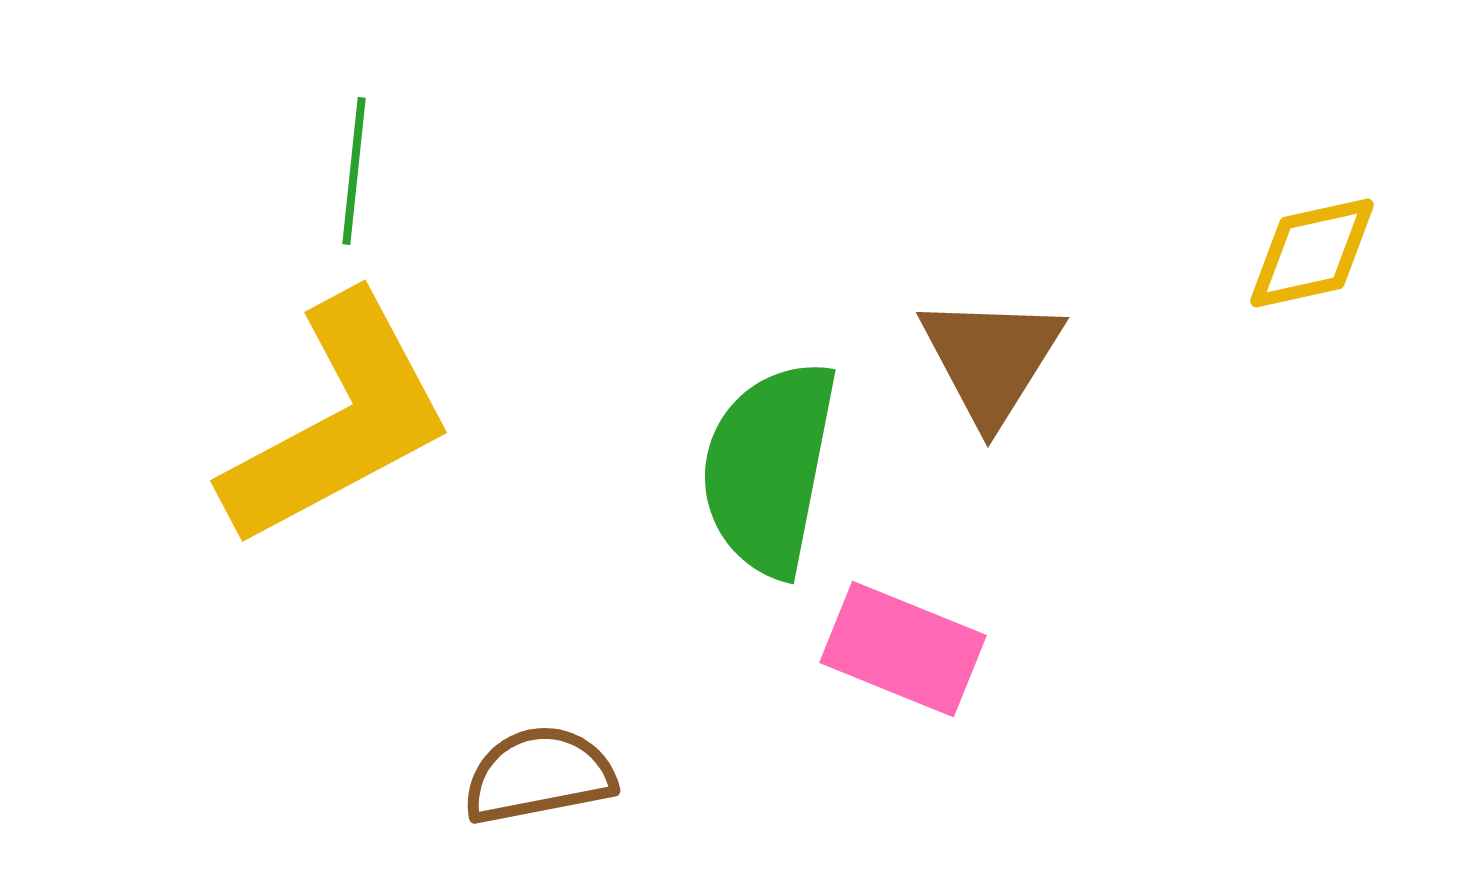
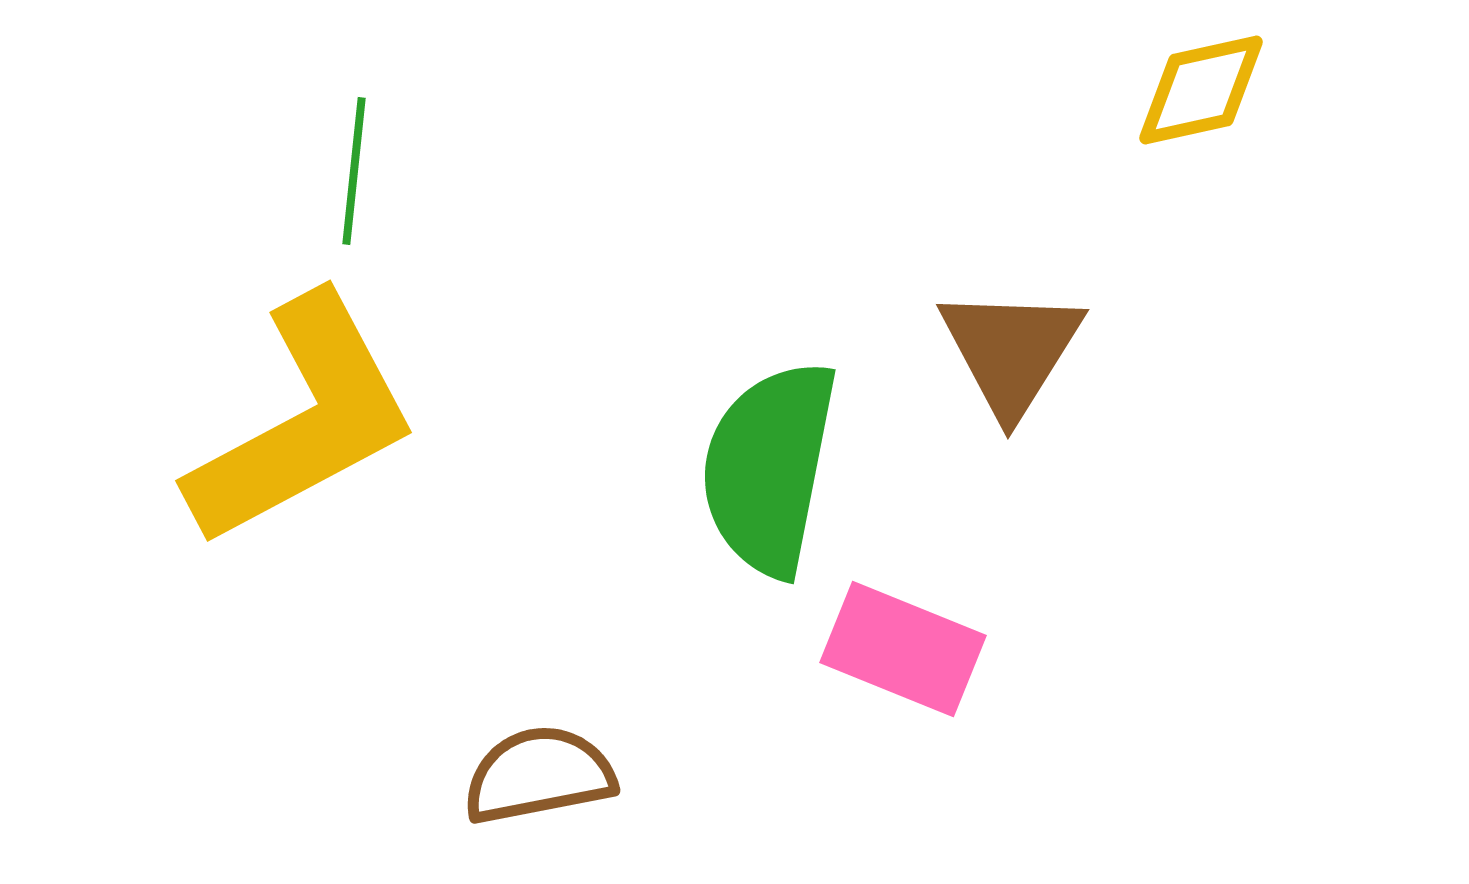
yellow diamond: moved 111 px left, 163 px up
brown triangle: moved 20 px right, 8 px up
yellow L-shape: moved 35 px left
